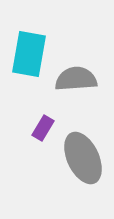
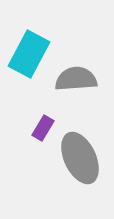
cyan rectangle: rotated 18 degrees clockwise
gray ellipse: moved 3 px left
